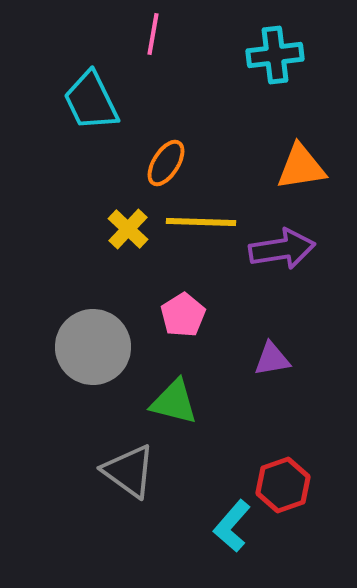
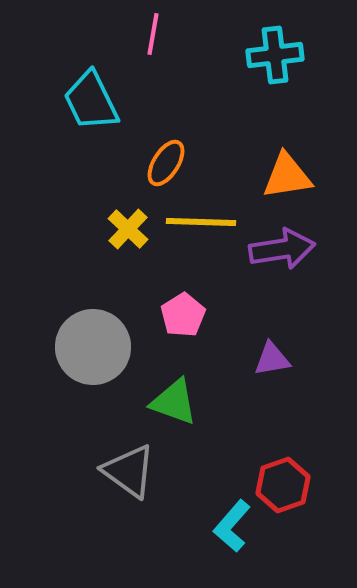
orange triangle: moved 14 px left, 9 px down
green triangle: rotated 6 degrees clockwise
